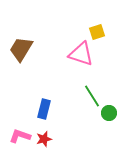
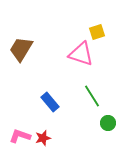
blue rectangle: moved 6 px right, 7 px up; rotated 54 degrees counterclockwise
green circle: moved 1 px left, 10 px down
red star: moved 1 px left, 1 px up
